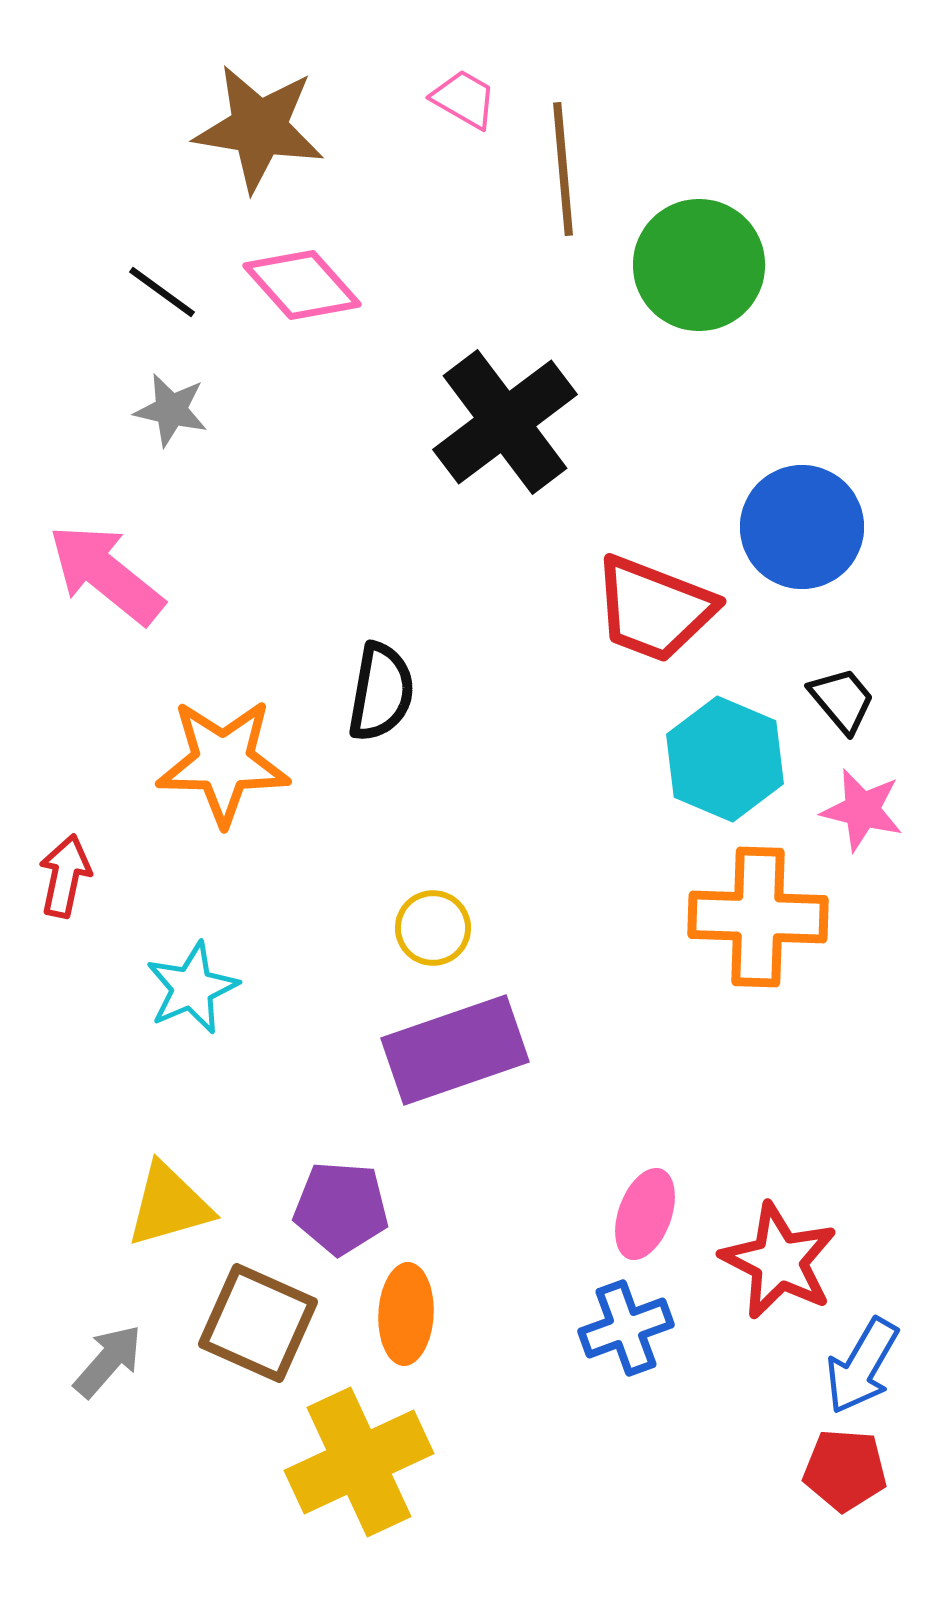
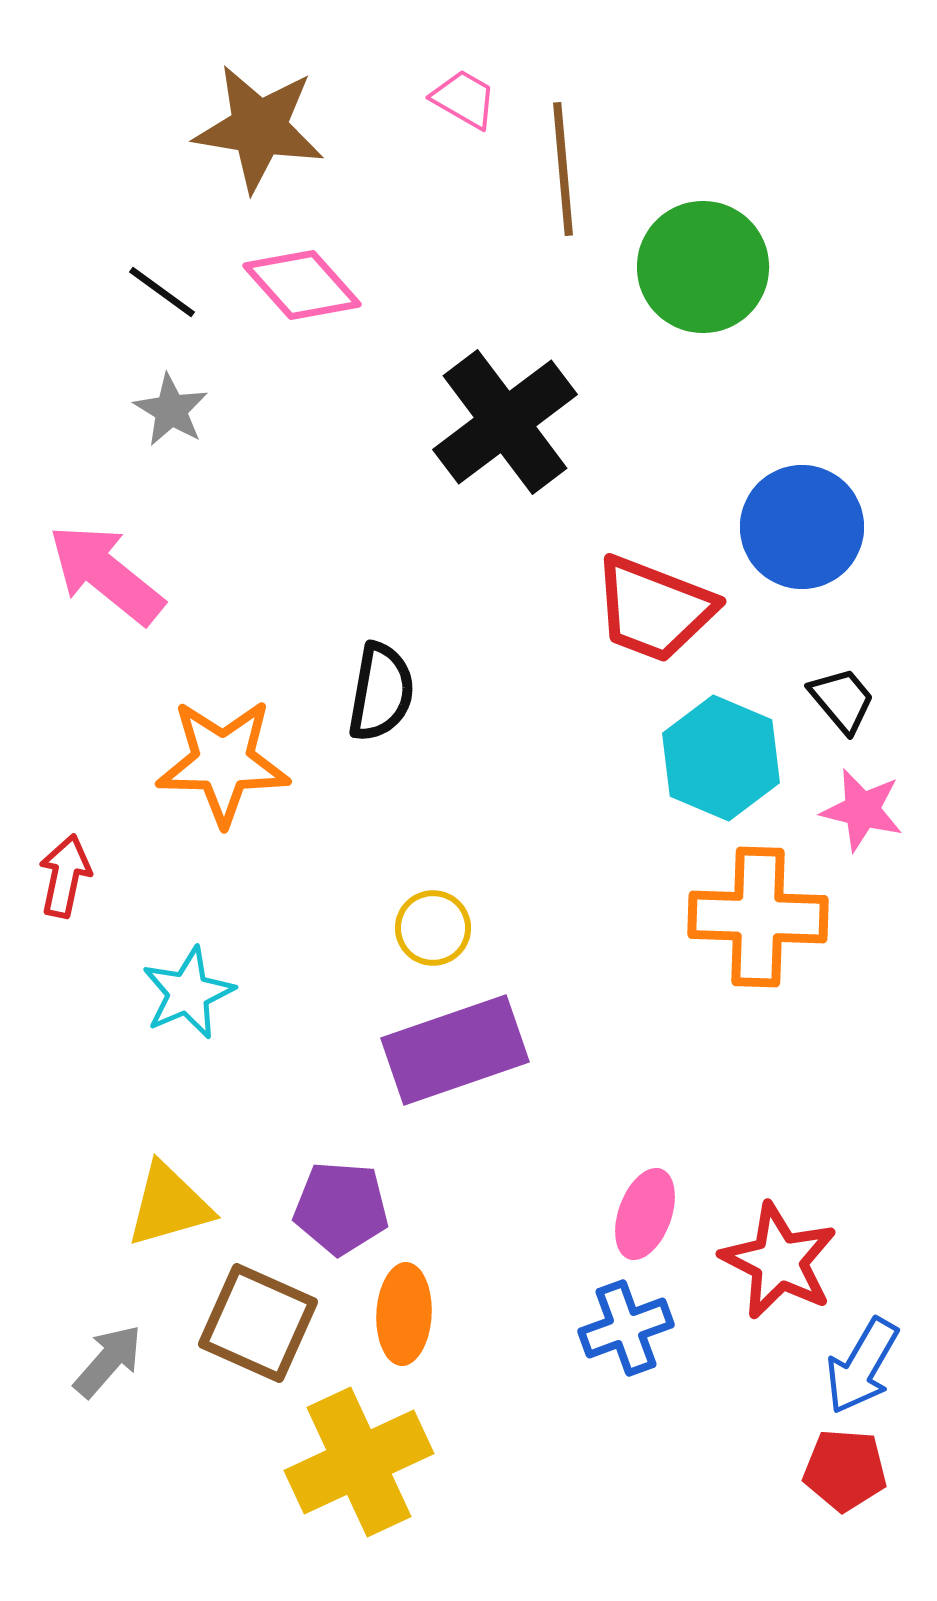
green circle: moved 4 px right, 2 px down
gray star: rotated 18 degrees clockwise
cyan hexagon: moved 4 px left, 1 px up
cyan star: moved 4 px left, 5 px down
orange ellipse: moved 2 px left
